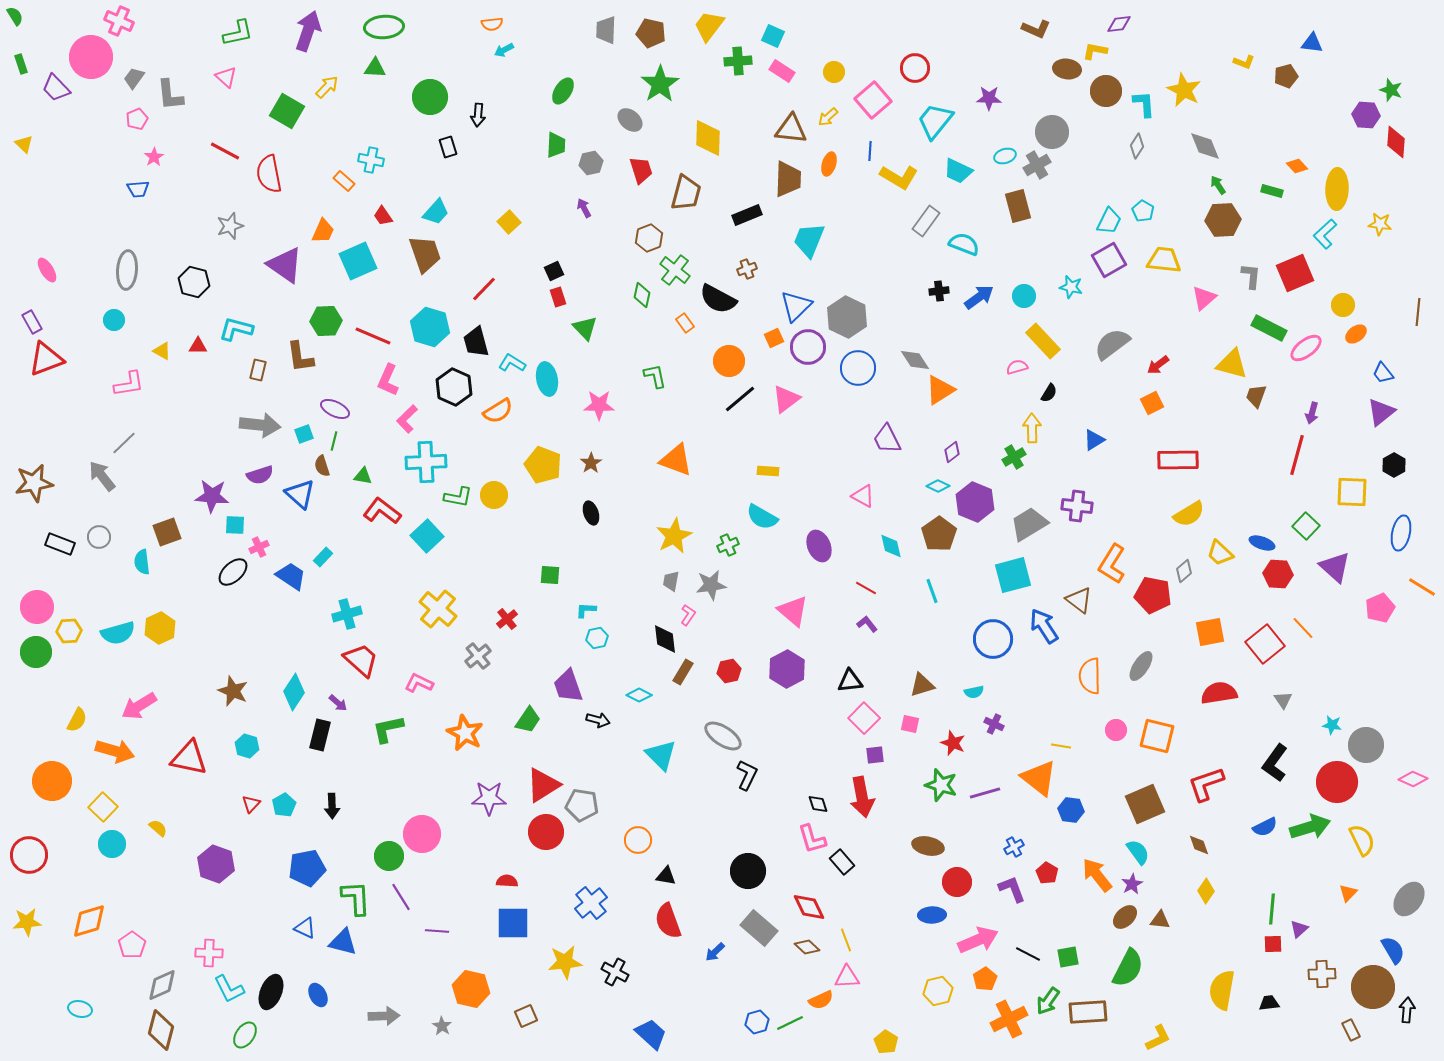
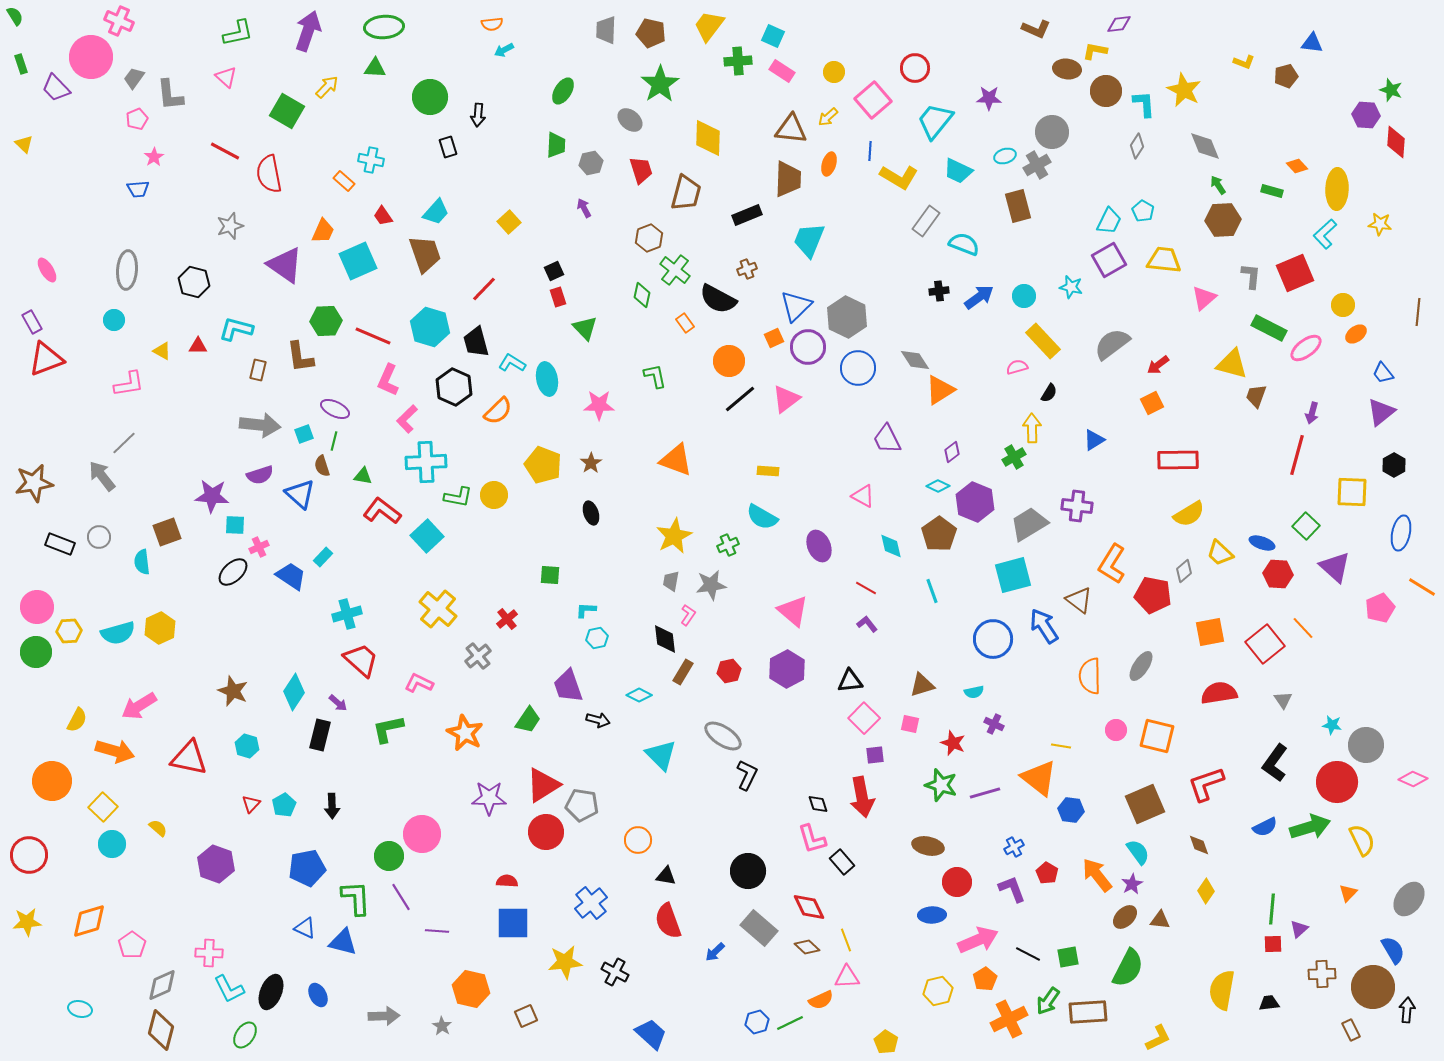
orange semicircle at (498, 411): rotated 12 degrees counterclockwise
